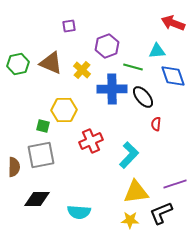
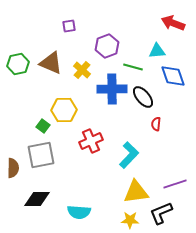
green square: rotated 24 degrees clockwise
brown semicircle: moved 1 px left, 1 px down
